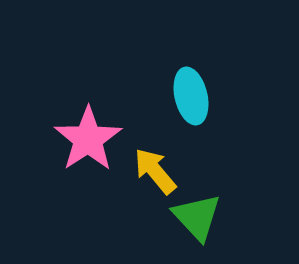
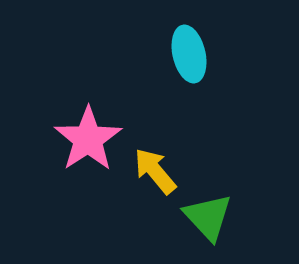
cyan ellipse: moved 2 px left, 42 px up
green triangle: moved 11 px right
